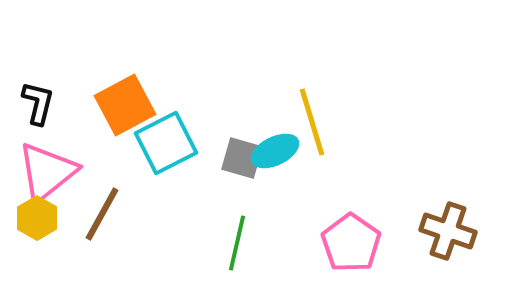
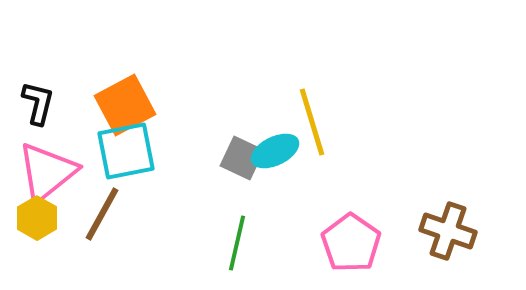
cyan square: moved 40 px left, 8 px down; rotated 16 degrees clockwise
gray square: rotated 9 degrees clockwise
